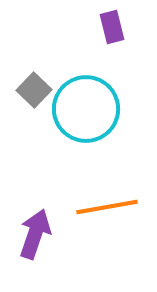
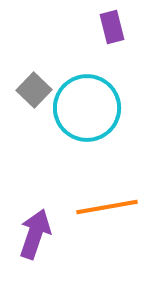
cyan circle: moved 1 px right, 1 px up
